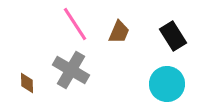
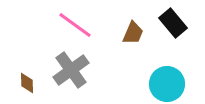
pink line: moved 1 px down; rotated 21 degrees counterclockwise
brown trapezoid: moved 14 px right, 1 px down
black rectangle: moved 13 px up; rotated 8 degrees counterclockwise
gray cross: rotated 24 degrees clockwise
